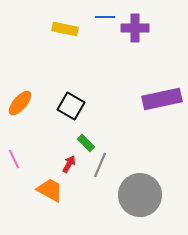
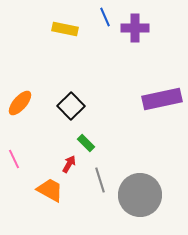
blue line: rotated 66 degrees clockwise
black square: rotated 16 degrees clockwise
gray line: moved 15 px down; rotated 40 degrees counterclockwise
